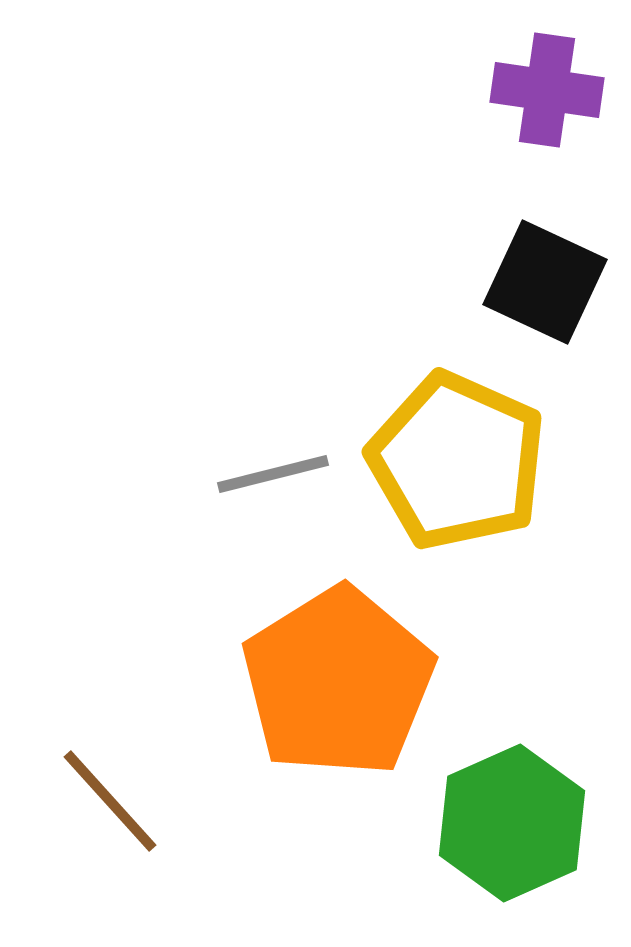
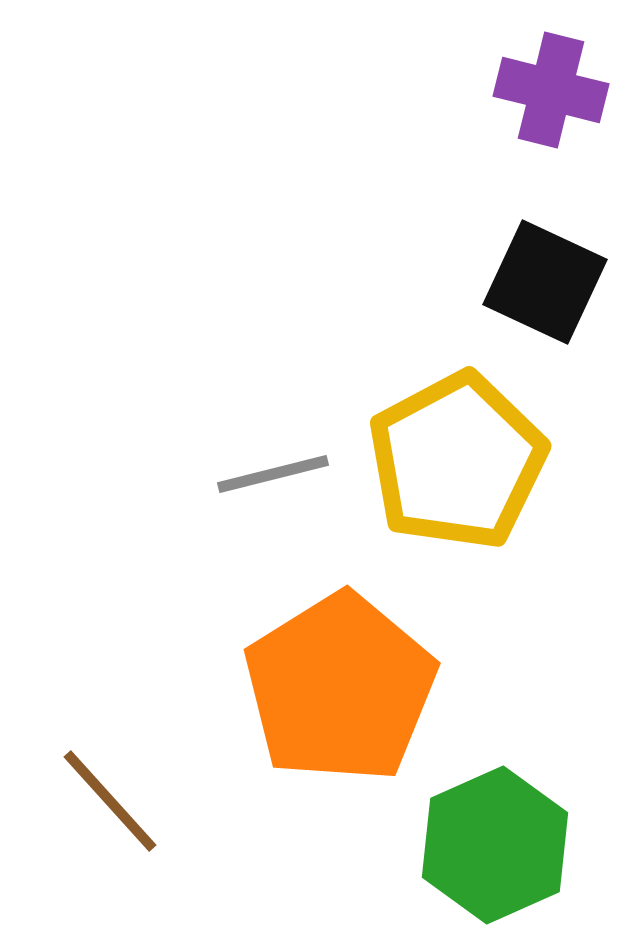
purple cross: moved 4 px right; rotated 6 degrees clockwise
yellow pentagon: rotated 20 degrees clockwise
orange pentagon: moved 2 px right, 6 px down
green hexagon: moved 17 px left, 22 px down
